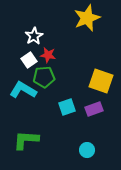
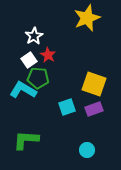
red star: rotated 21 degrees clockwise
green pentagon: moved 6 px left, 1 px down; rotated 10 degrees clockwise
yellow square: moved 7 px left, 3 px down
